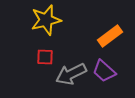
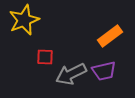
yellow star: moved 22 px left; rotated 8 degrees counterclockwise
purple trapezoid: rotated 55 degrees counterclockwise
